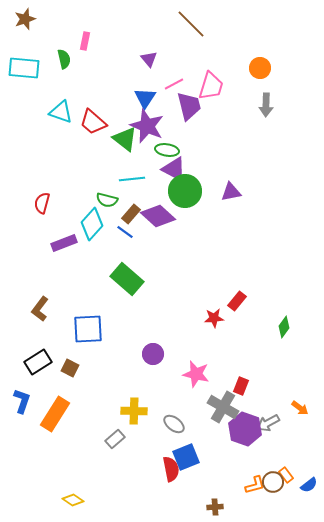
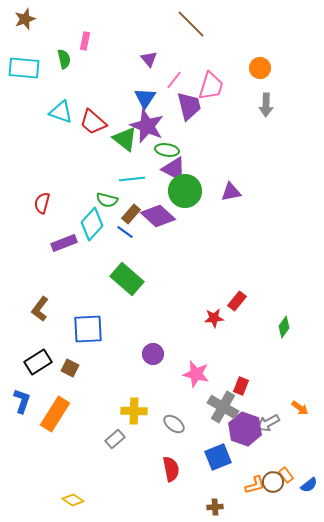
pink line at (174, 84): moved 4 px up; rotated 24 degrees counterclockwise
blue square at (186, 457): moved 32 px right
